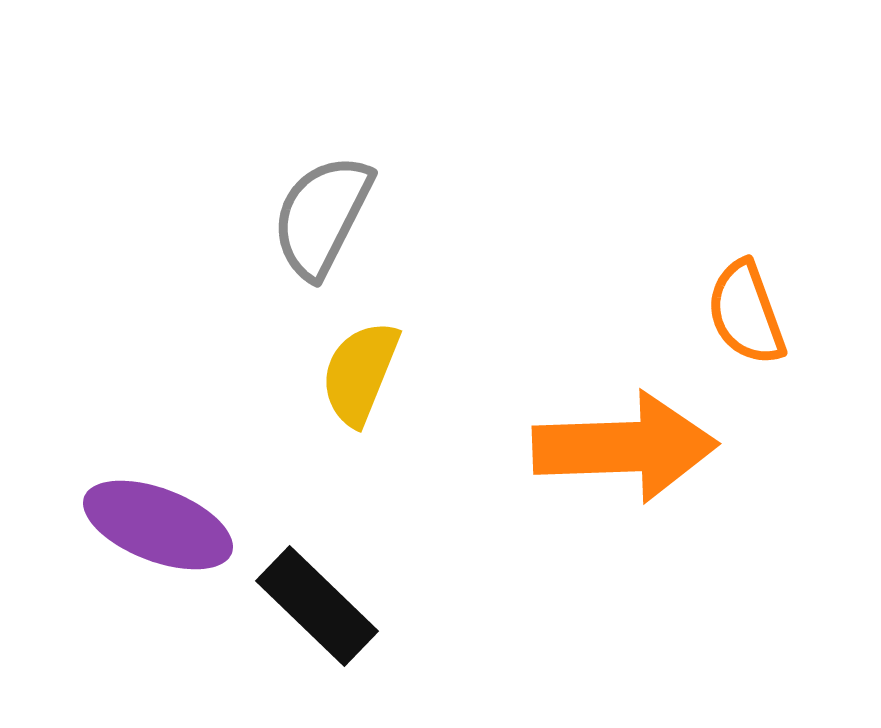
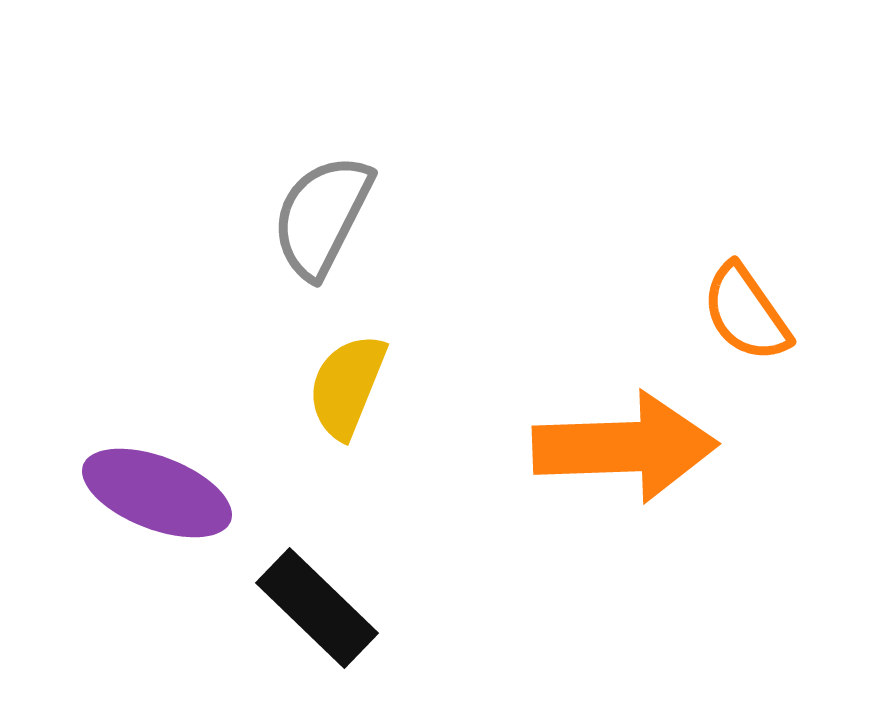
orange semicircle: rotated 15 degrees counterclockwise
yellow semicircle: moved 13 px left, 13 px down
purple ellipse: moved 1 px left, 32 px up
black rectangle: moved 2 px down
